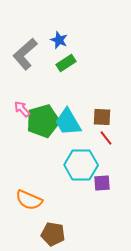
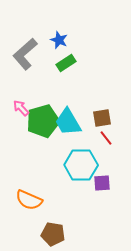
pink arrow: moved 1 px left, 1 px up
brown square: moved 1 px down; rotated 12 degrees counterclockwise
